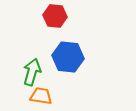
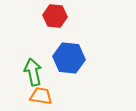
blue hexagon: moved 1 px right, 1 px down
green arrow: moved 1 px right; rotated 28 degrees counterclockwise
